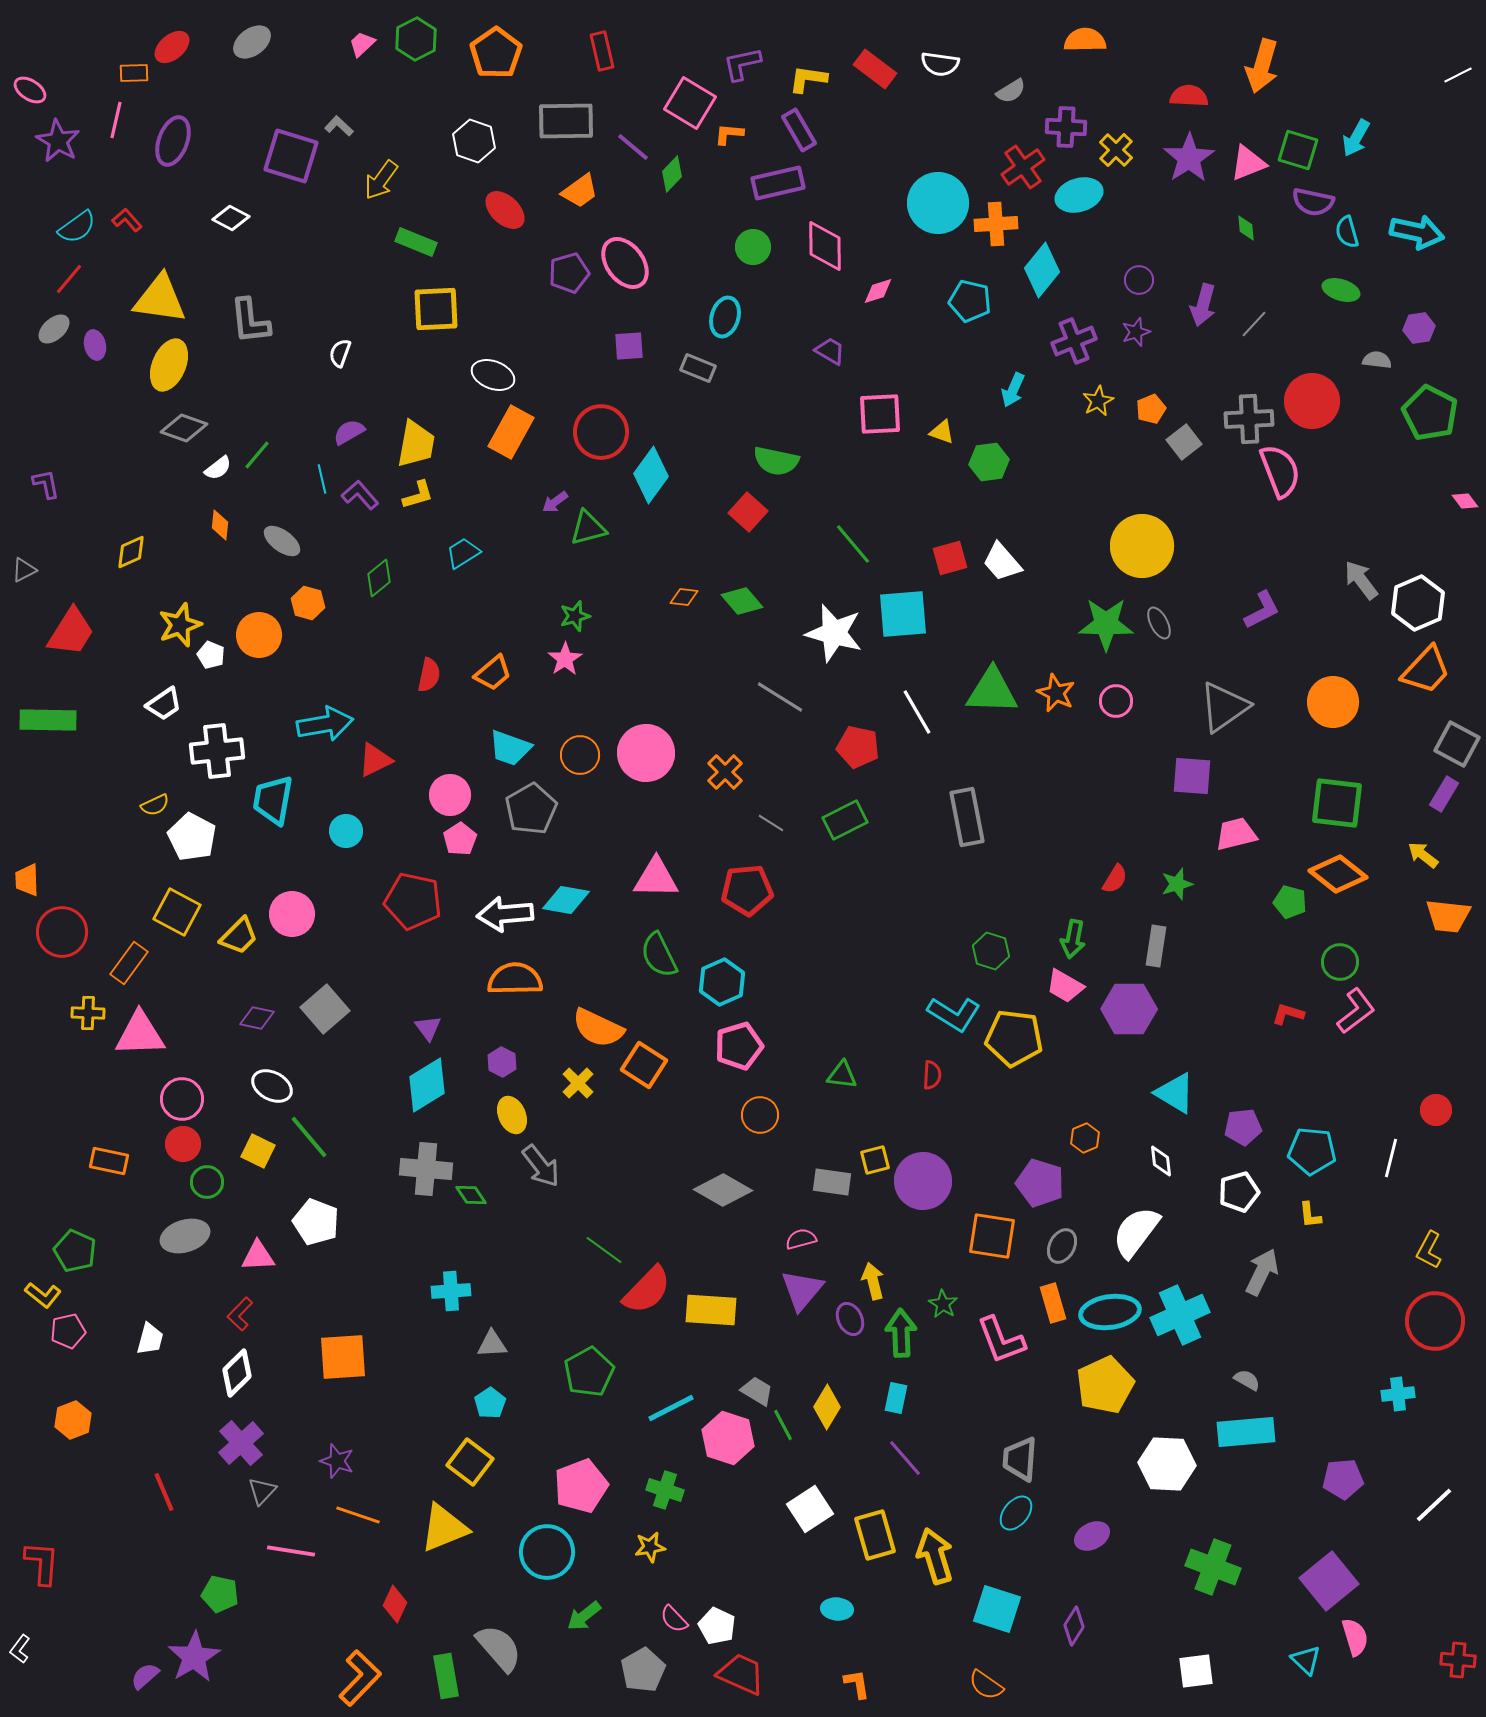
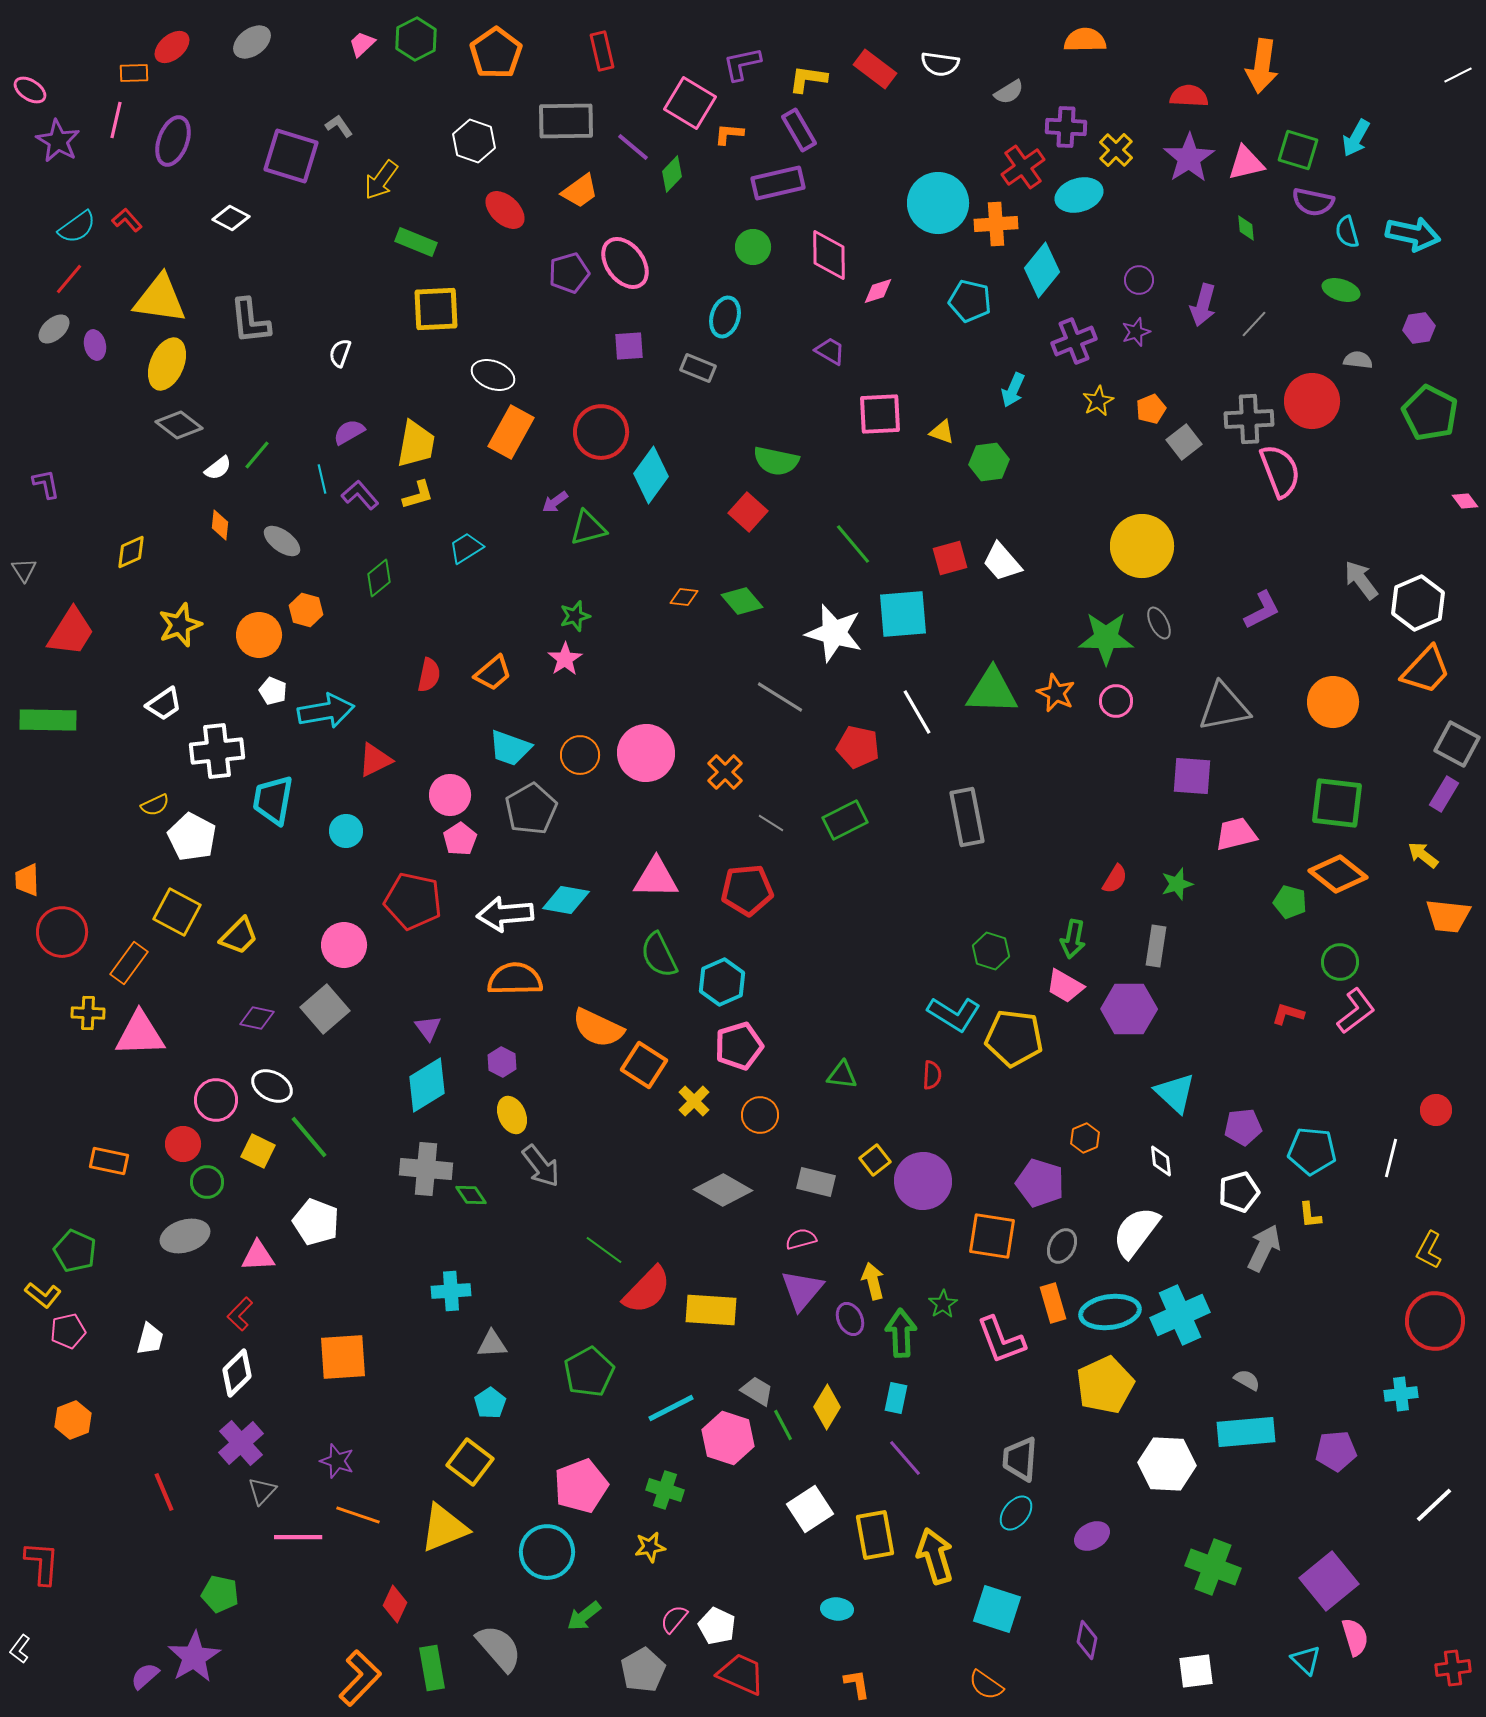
orange arrow at (1262, 66): rotated 8 degrees counterclockwise
gray semicircle at (1011, 91): moved 2 px left, 1 px down
gray L-shape at (339, 126): rotated 12 degrees clockwise
pink triangle at (1248, 163): moved 2 px left; rotated 9 degrees clockwise
cyan arrow at (1417, 232): moved 4 px left, 2 px down
pink diamond at (825, 246): moved 4 px right, 9 px down
gray semicircle at (1377, 360): moved 19 px left
yellow ellipse at (169, 365): moved 2 px left, 1 px up
gray diamond at (184, 428): moved 5 px left, 3 px up; rotated 18 degrees clockwise
cyan trapezoid at (463, 553): moved 3 px right, 5 px up
gray triangle at (24, 570): rotated 36 degrees counterclockwise
orange hexagon at (308, 603): moved 2 px left, 7 px down
green star at (1106, 624): moved 14 px down
white pentagon at (211, 655): moved 62 px right, 36 px down
gray triangle at (1224, 707): rotated 24 degrees clockwise
cyan arrow at (325, 724): moved 1 px right, 13 px up
pink circle at (292, 914): moved 52 px right, 31 px down
yellow cross at (578, 1083): moved 116 px right, 18 px down
cyan triangle at (1175, 1093): rotated 12 degrees clockwise
pink circle at (182, 1099): moved 34 px right, 1 px down
yellow square at (875, 1160): rotated 24 degrees counterclockwise
gray rectangle at (832, 1182): moved 16 px left; rotated 6 degrees clockwise
gray arrow at (1262, 1272): moved 2 px right, 24 px up
green star at (943, 1304): rotated 8 degrees clockwise
cyan cross at (1398, 1394): moved 3 px right
purple pentagon at (1343, 1479): moved 7 px left, 28 px up
yellow rectangle at (875, 1535): rotated 6 degrees clockwise
pink line at (291, 1551): moved 7 px right, 14 px up; rotated 9 degrees counterclockwise
pink semicircle at (674, 1619): rotated 84 degrees clockwise
purple diamond at (1074, 1626): moved 13 px right, 14 px down; rotated 21 degrees counterclockwise
red cross at (1458, 1660): moved 5 px left, 8 px down; rotated 12 degrees counterclockwise
green rectangle at (446, 1676): moved 14 px left, 8 px up
